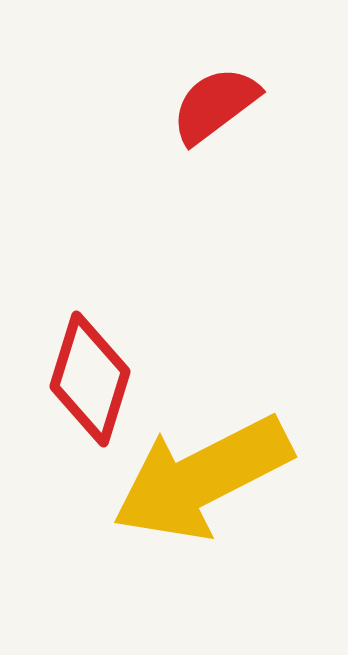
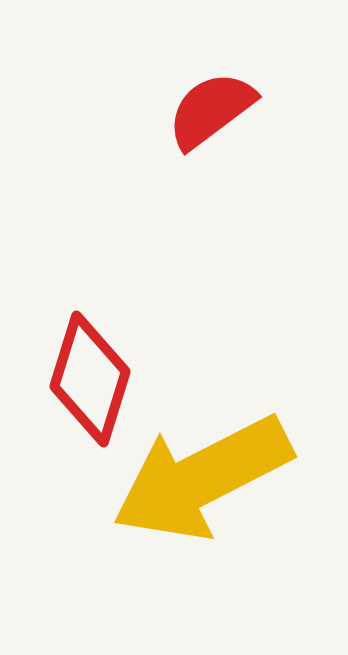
red semicircle: moved 4 px left, 5 px down
